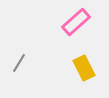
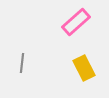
gray line: moved 3 px right; rotated 24 degrees counterclockwise
